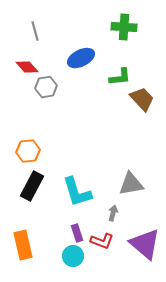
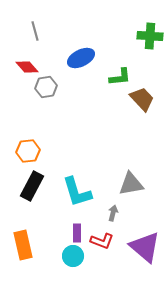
green cross: moved 26 px right, 9 px down
purple rectangle: rotated 18 degrees clockwise
purple triangle: moved 3 px down
